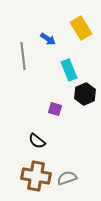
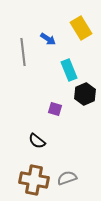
gray line: moved 4 px up
brown cross: moved 2 px left, 4 px down
